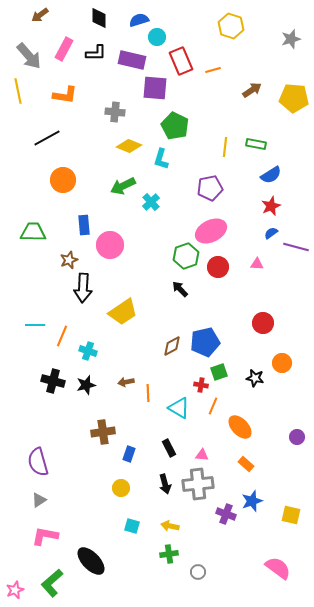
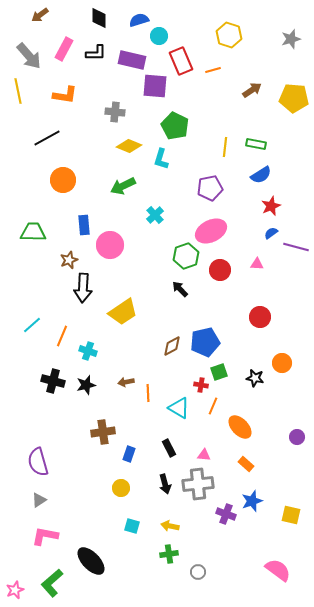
yellow hexagon at (231, 26): moved 2 px left, 9 px down
cyan circle at (157, 37): moved 2 px right, 1 px up
purple square at (155, 88): moved 2 px up
blue semicircle at (271, 175): moved 10 px left
cyan cross at (151, 202): moved 4 px right, 13 px down
red circle at (218, 267): moved 2 px right, 3 px down
red circle at (263, 323): moved 3 px left, 6 px up
cyan line at (35, 325): moved 3 px left; rotated 42 degrees counterclockwise
pink triangle at (202, 455): moved 2 px right
pink semicircle at (278, 568): moved 2 px down
